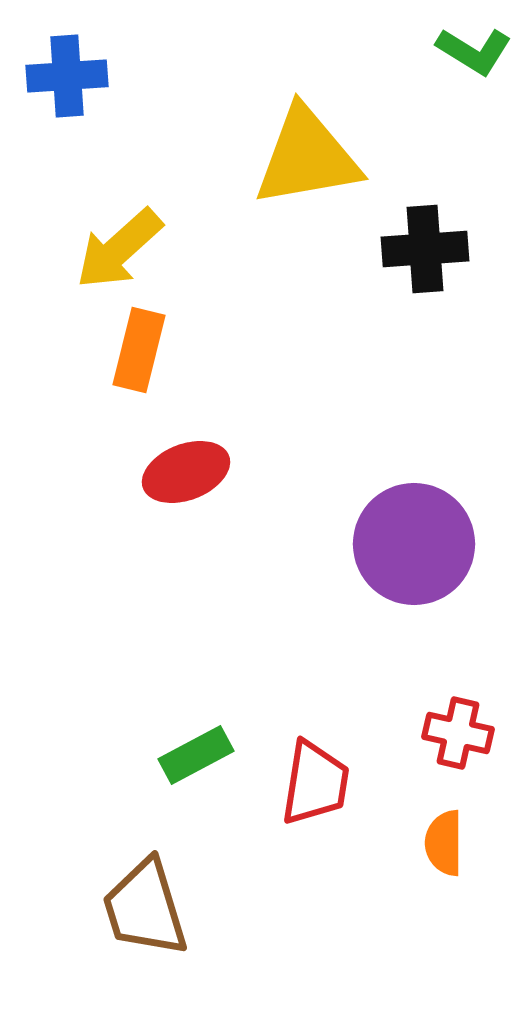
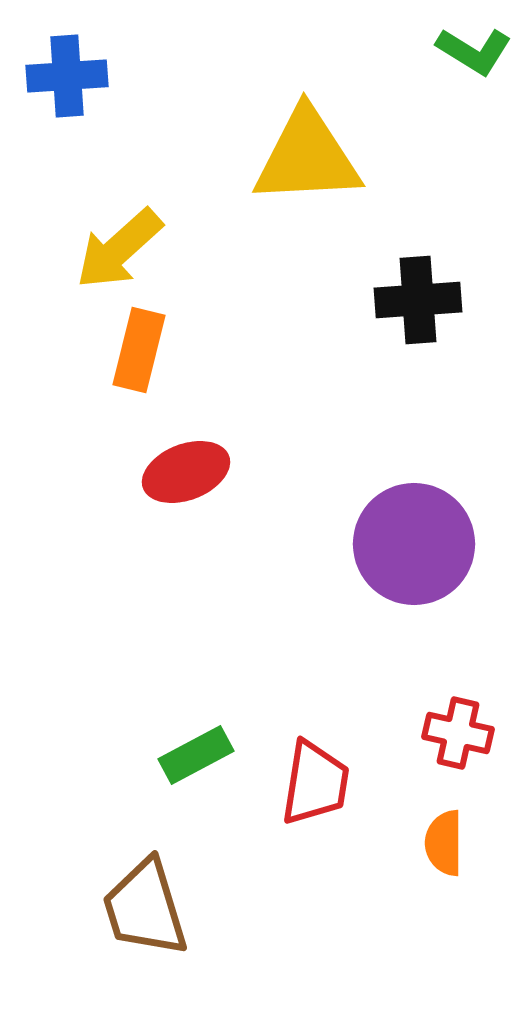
yellow triangle: rotated 7 degrees clockwise
black cross: moved 7 px left, 51 px down
